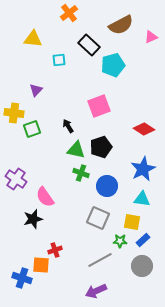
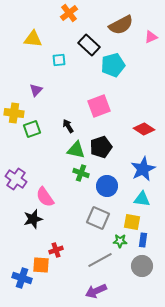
blue rectangle: rotated 40 degrees counterclockwise
red cross: moved 1 px right
